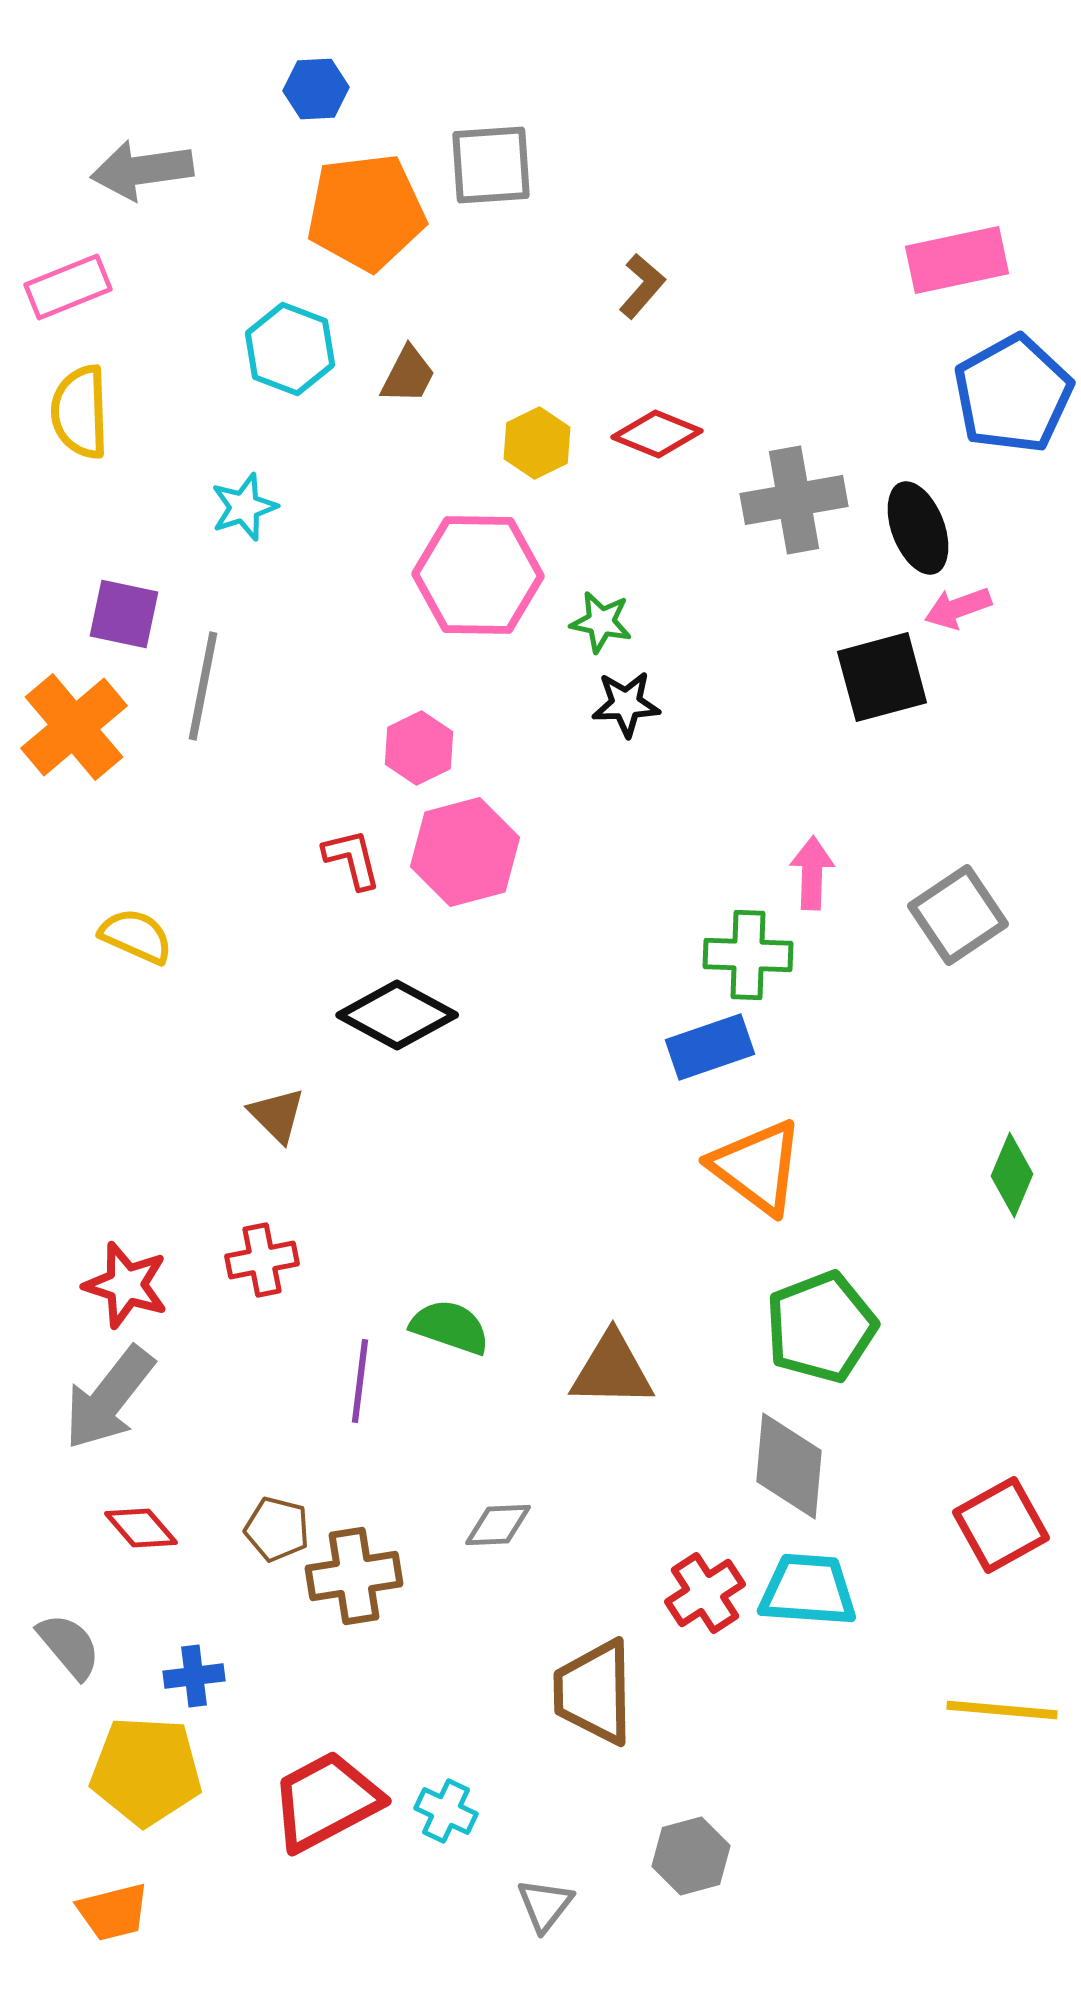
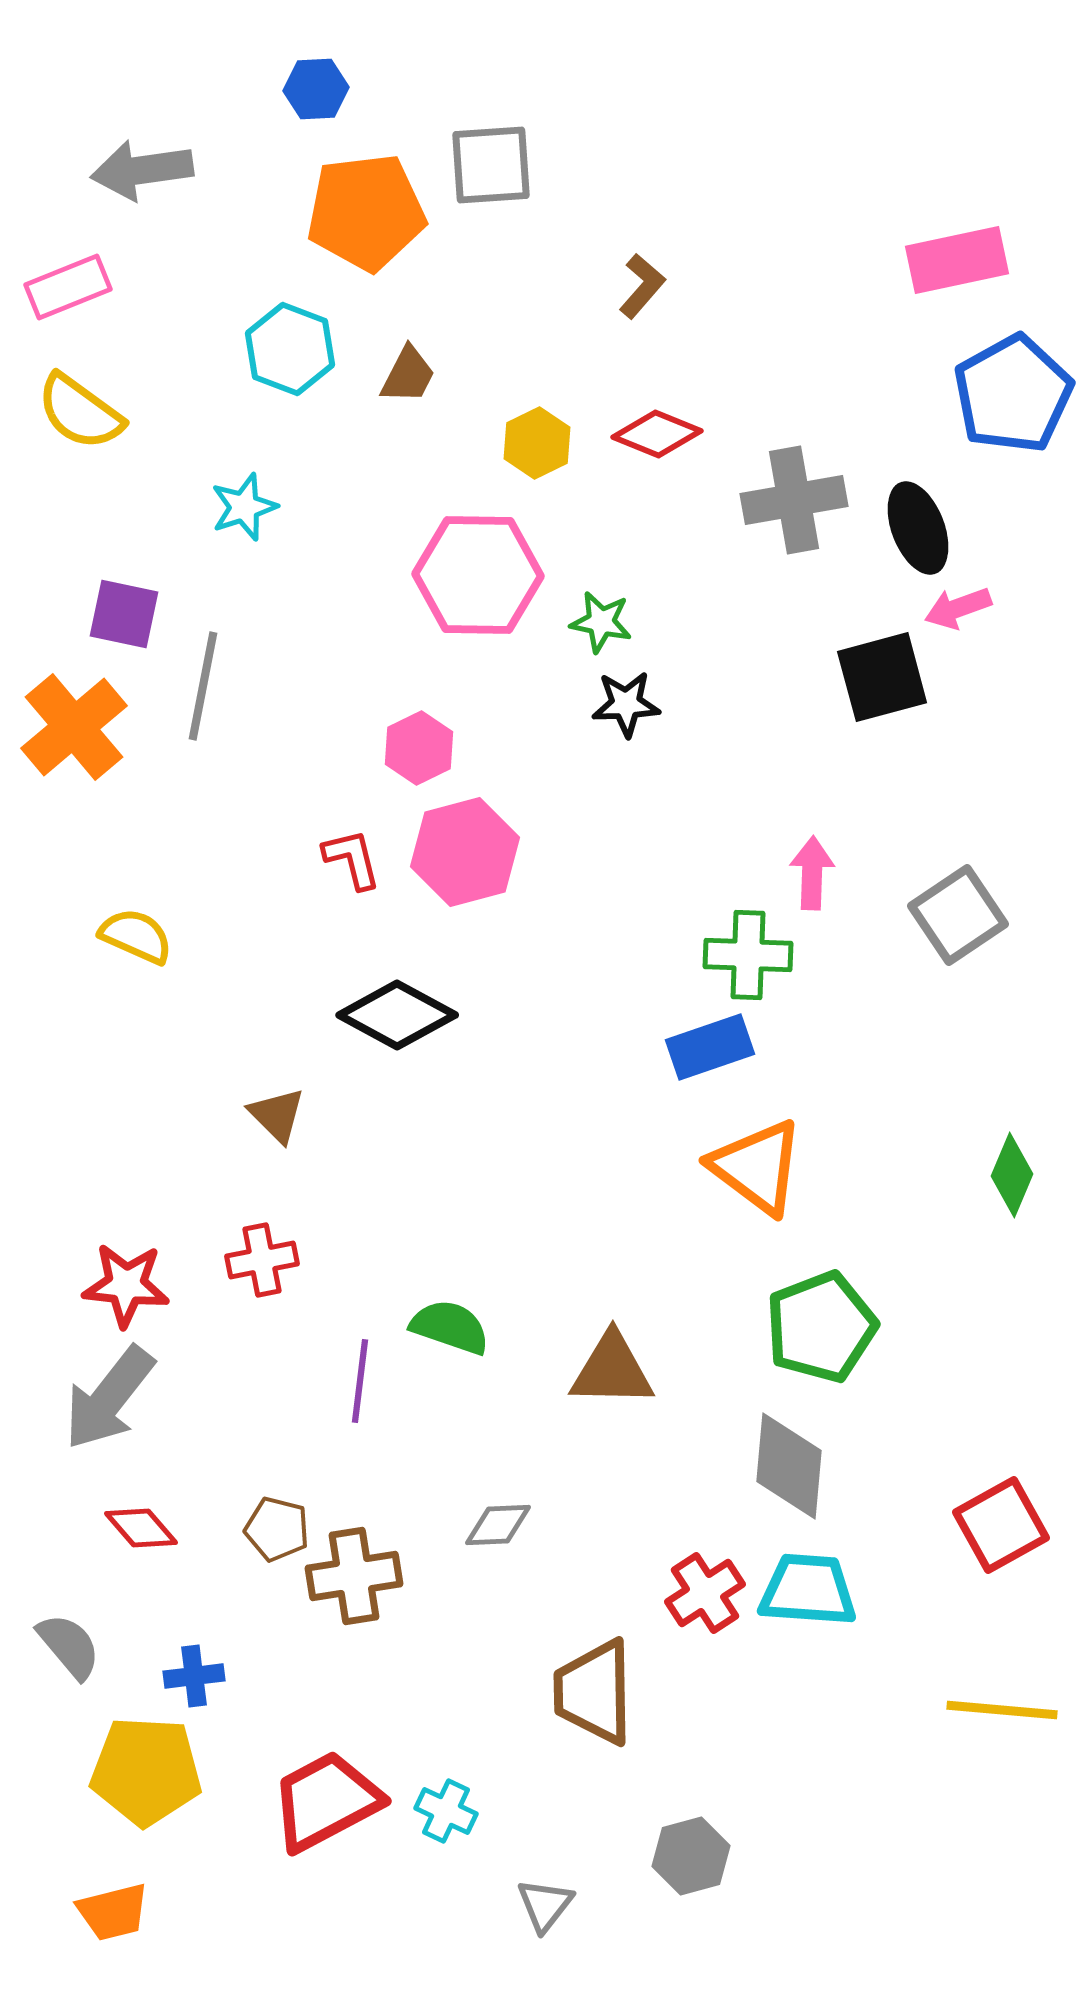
yellow semicircle at (80, 412): rotated 52 degrees counterclockwise
red star at (126, 1285): rotated 12 degrees counterclockwise
